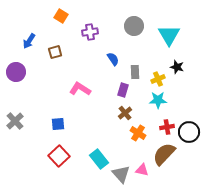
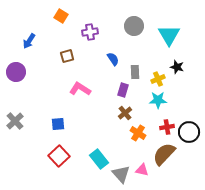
brown square: moved 12 px right, 4 px down
